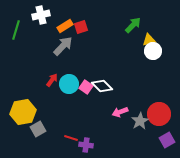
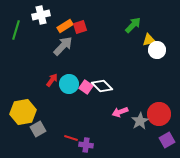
red square: moved 1 px left
white circle: moved 4 px right, 1 px up
